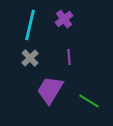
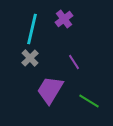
cyan line: moved 2 px right, 4 px down
purple line: moved 5 px right, 5 px down; rotated 28 degrees counterclockwise
